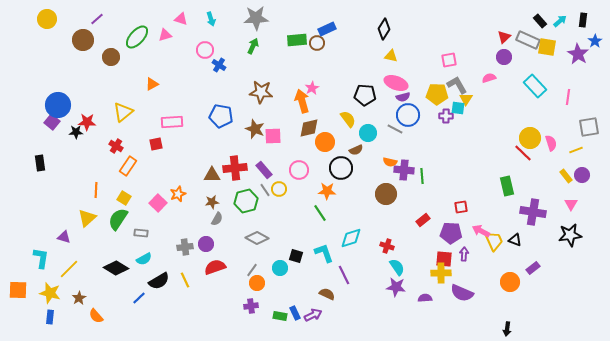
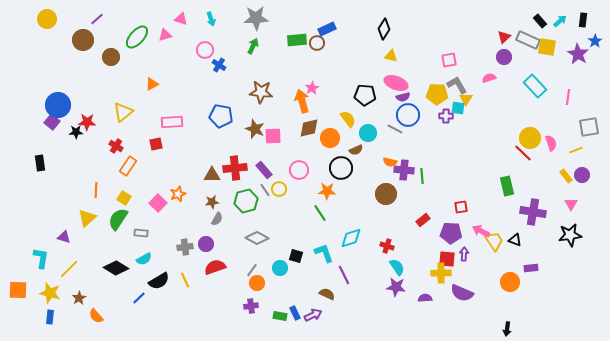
orange circle at (325, 142): moved 5 px right, 4 px up
yellow trapezoid at (494, 241): rotated 10 degrees counterclockwise
red square at (444, 259): moved 3 px right
purple rectangle at (533, 268): moved 2 px left; rotated 32 degrees clockwise
